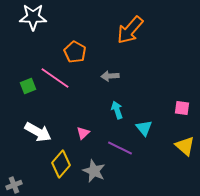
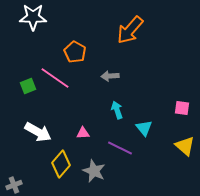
pink triangle: rotated 40 degrees clockwise
